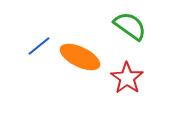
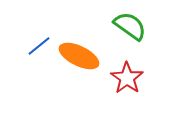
orange ellipse: moved 1 px left, 1 px up
